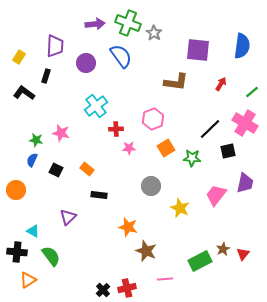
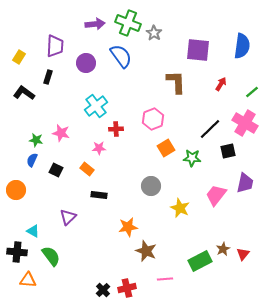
black rectangle at (46, 76): moved 2 px right, 1 px down
brown L-shape at (176, 82): rotated 100 degrees counterclockwise
pink star at (129, 148): moved 30 px left
orange star at (128, 227): rotated 24 degrees counterclockwise
orange triangle at (28, 280): rotated 36 degrees clockwise
